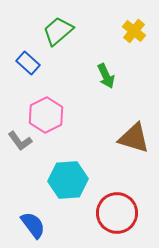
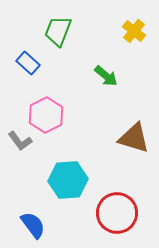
green trapezoid: rotated 28 degrees counterclockwise
green arrow: rotated 25 degrees counterclockwise
